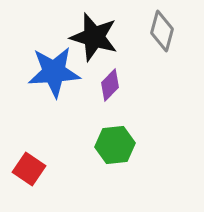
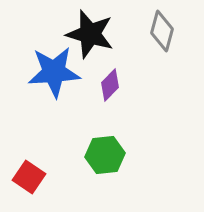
black star: moved 4 px left, 3 px up
green hexagon: moved 10 px left, 10 px down
red square: moved 8 px down
